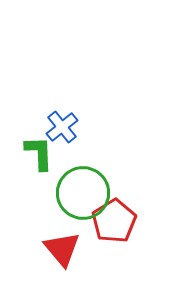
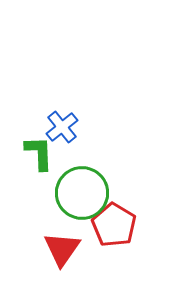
green circle: moved 1 px left
red pentagon: moved 4 px down; rotated 9 degrees counterclockwise
red triangle: rotated 15 degrees clockwise
